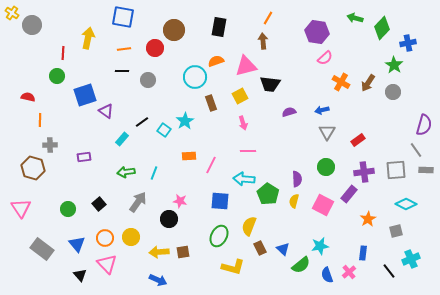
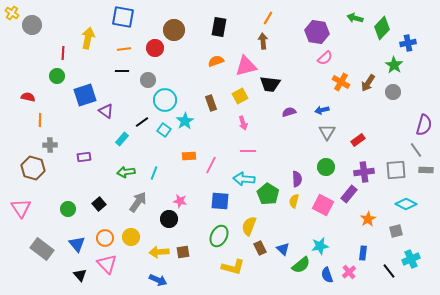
cyan circle at (195, 77): moved 30 px left, 23 px down
